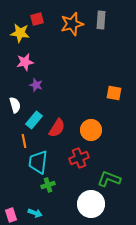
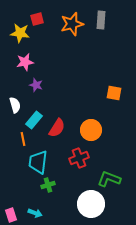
orange line: moved 1 px left, 2 px up
